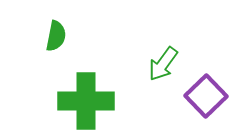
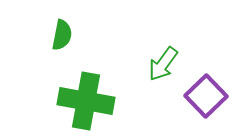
green semicircle: moved 6 px right, 1 px up
green cross: rotated 10 degrees clockwise
